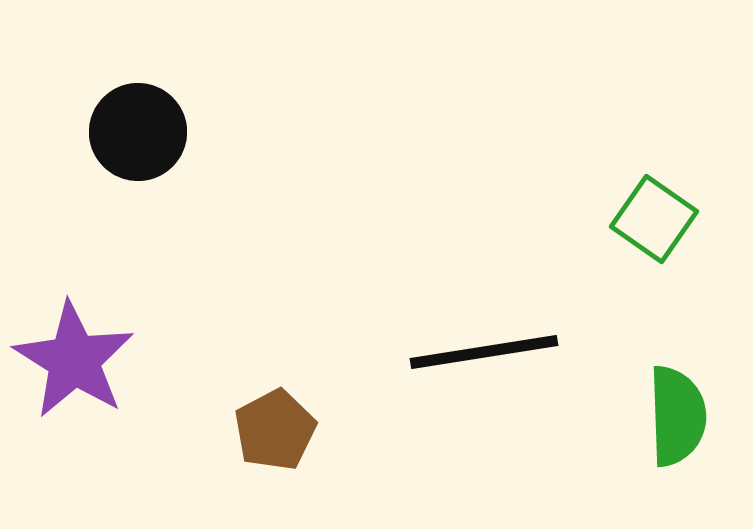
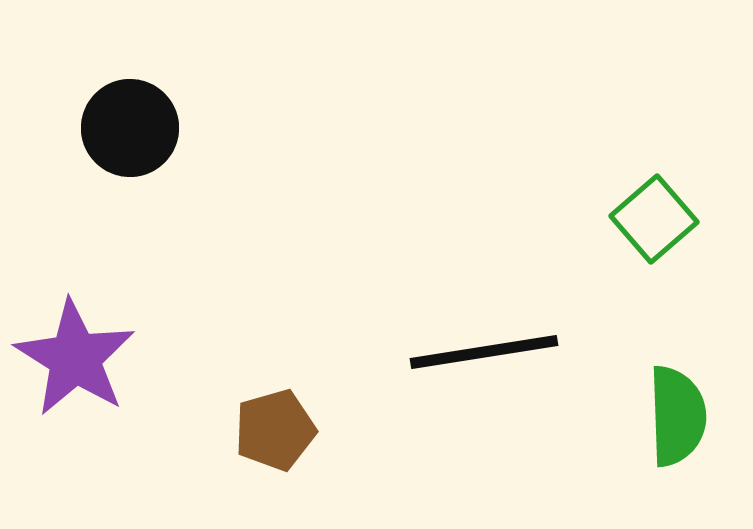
black circle: moved 8 px left, 4 px up
green square: rotated 14 degrees clockwise
purple star: moved 1 px right, 2 px up
brown pentagon: rotated 12 degrees clockwise
